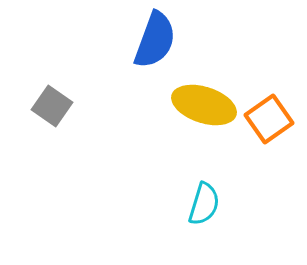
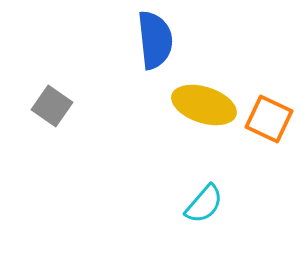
blue semicircle: rotated 26 degrees counterclockwise
orange square: rotated 30 degrees counterclockwise
cyan semicircle: rotated 24 degrees clockwise
